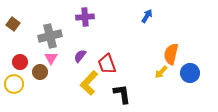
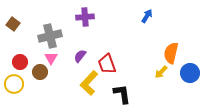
orange semicircle: moved 1 px up
